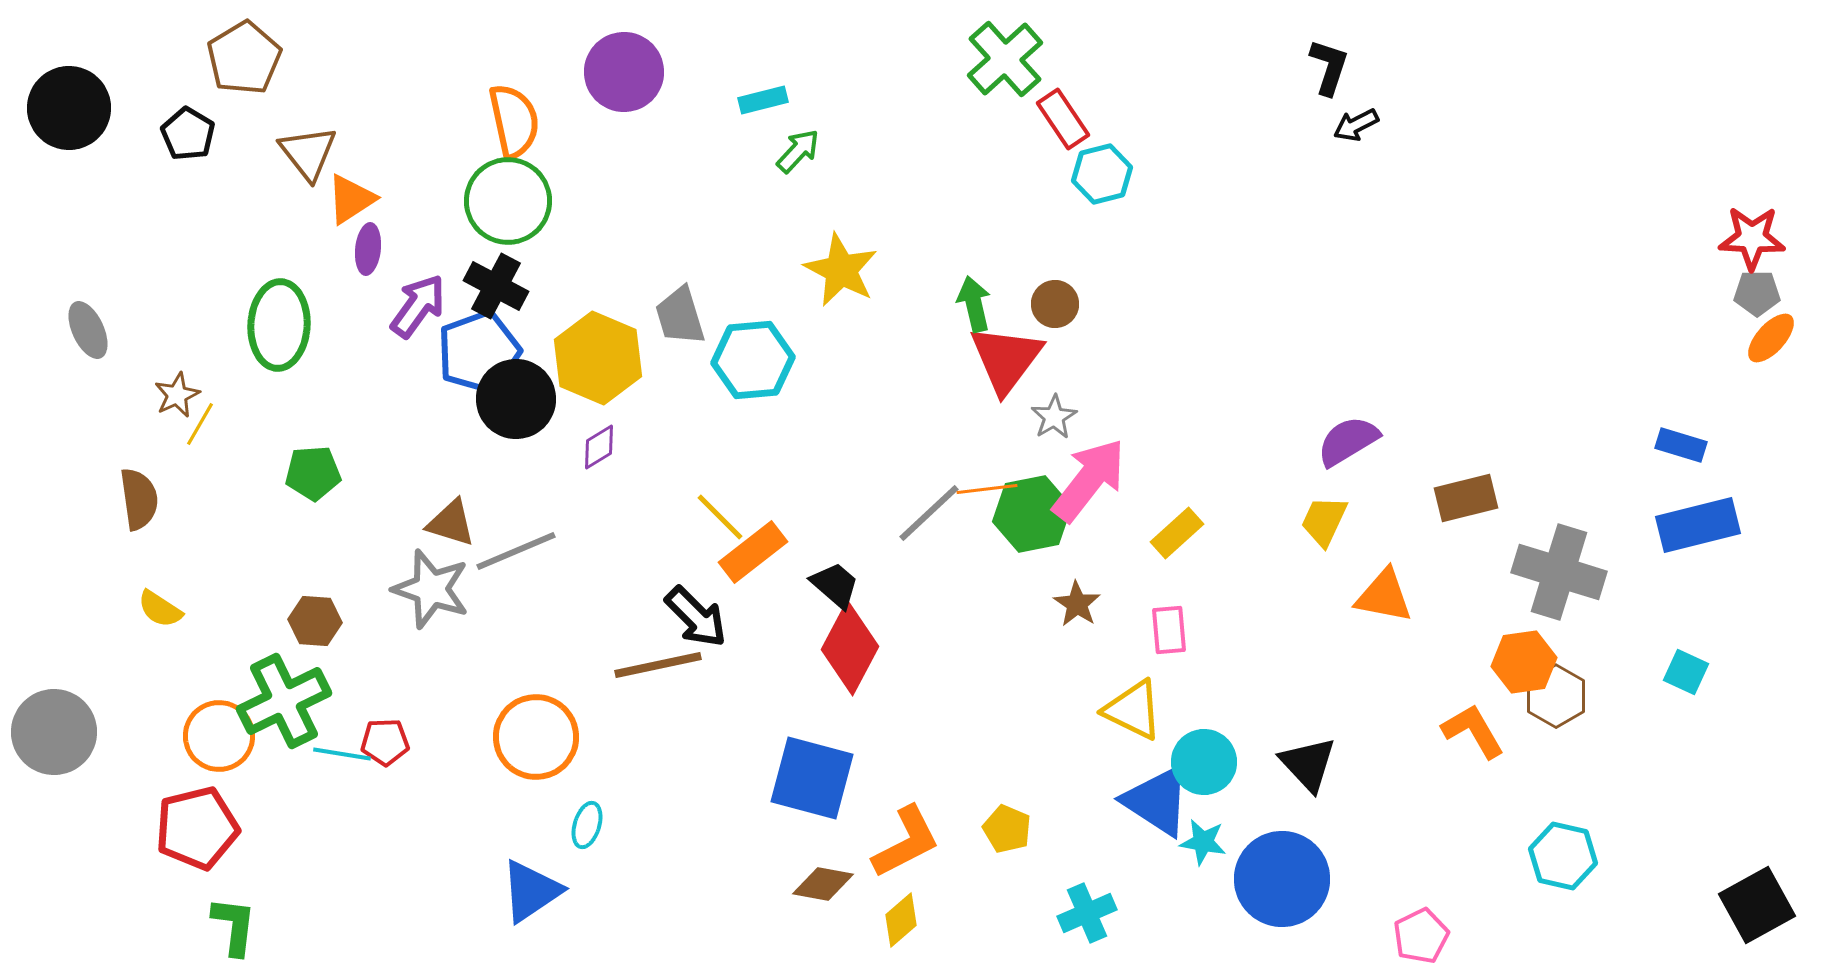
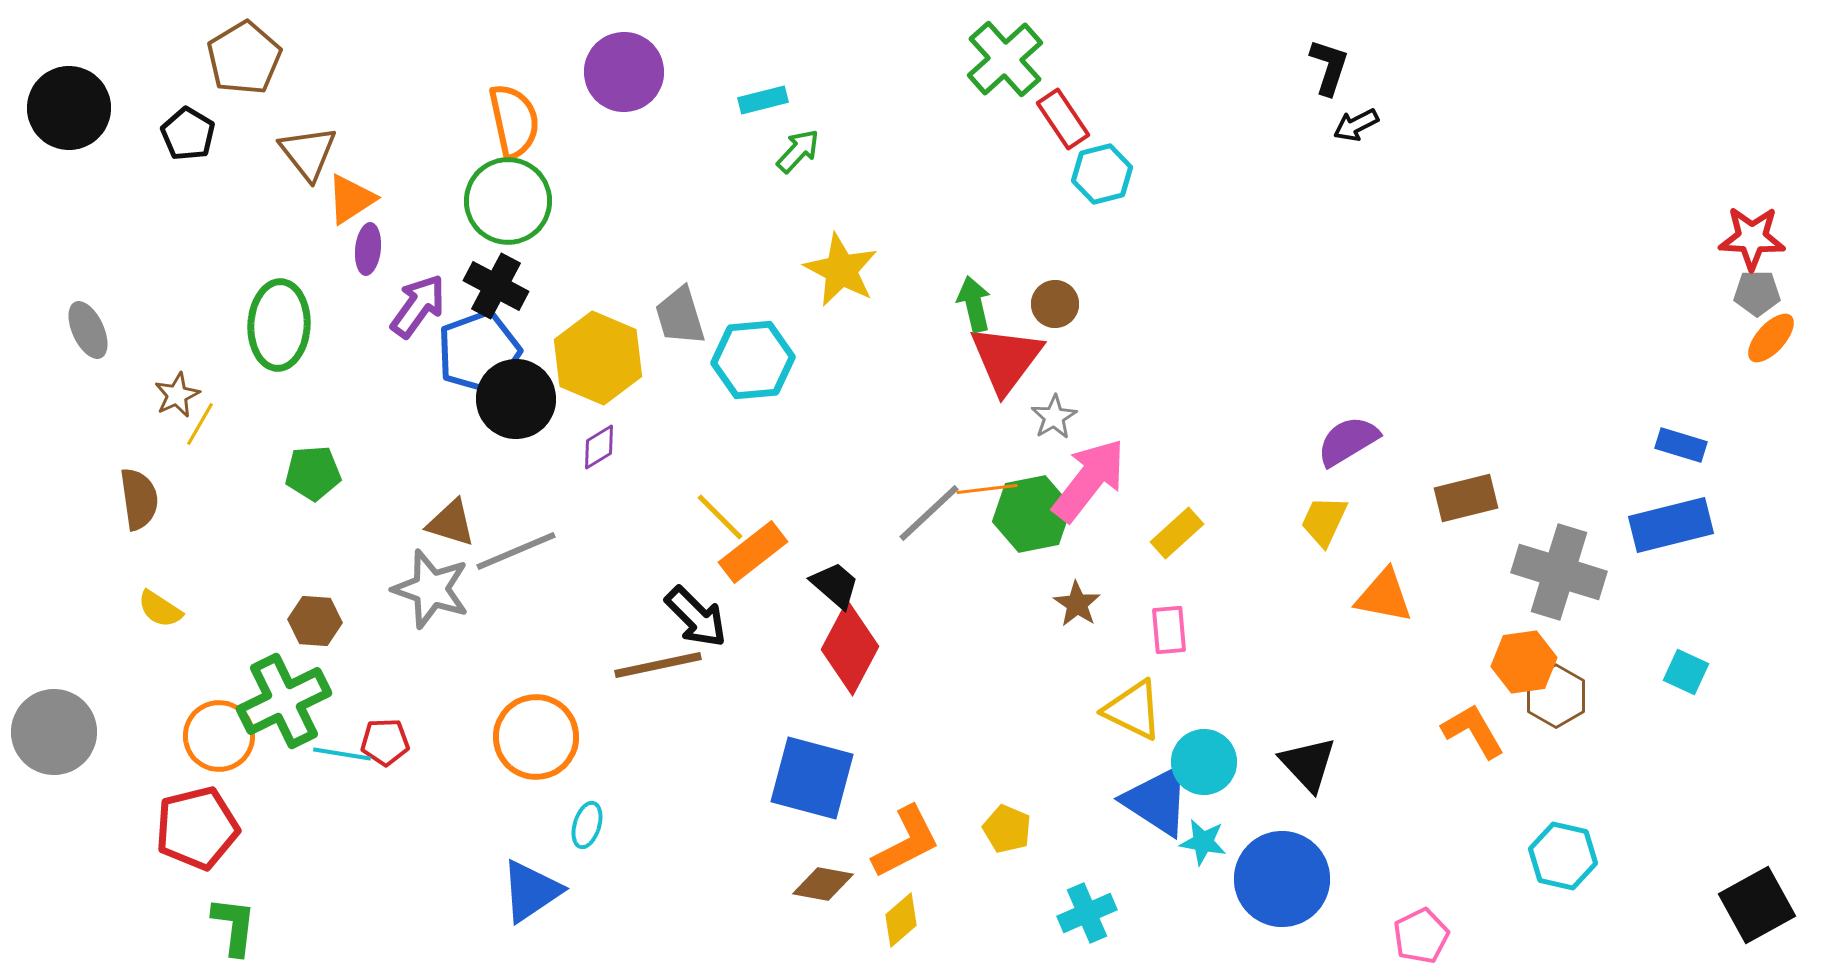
blue rectangle at (1698, 525): moved 27 px left
